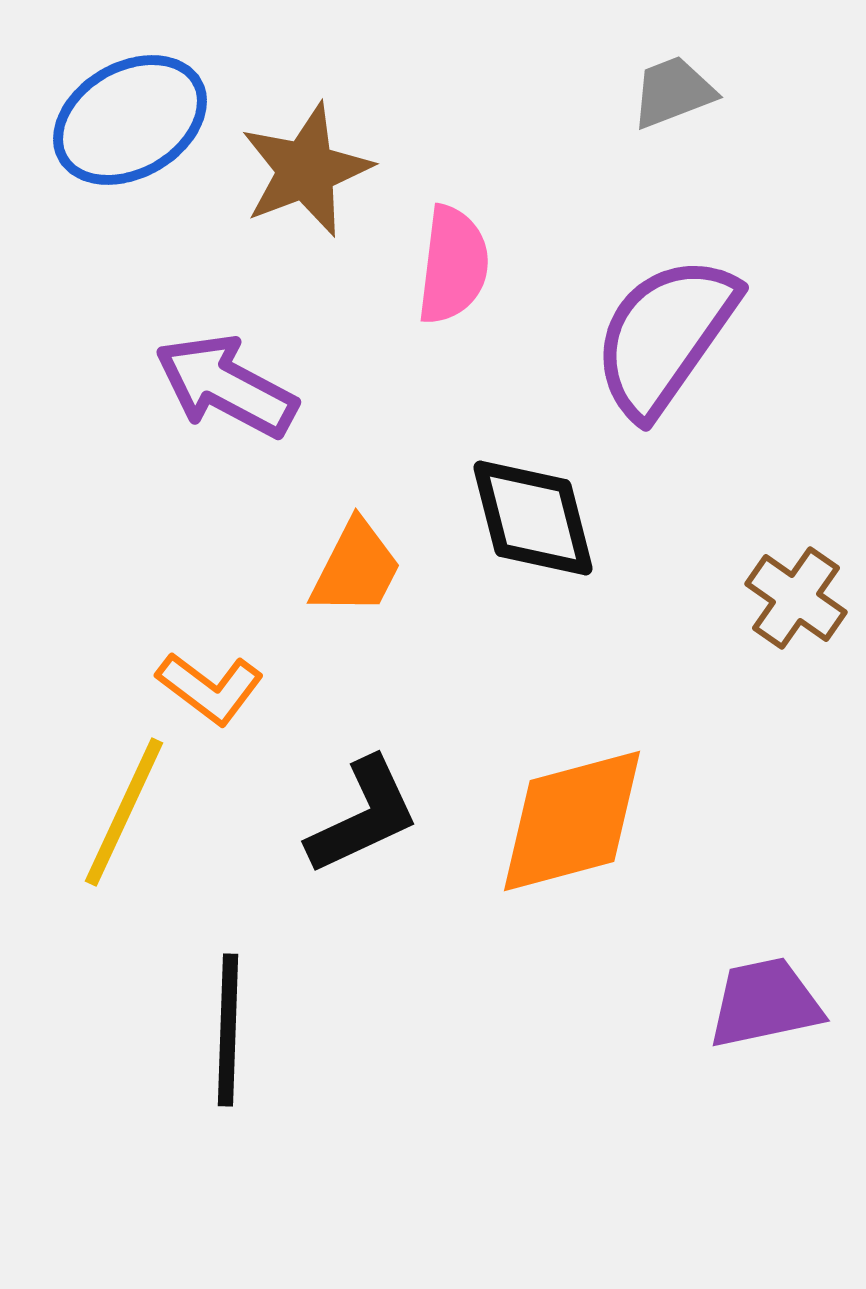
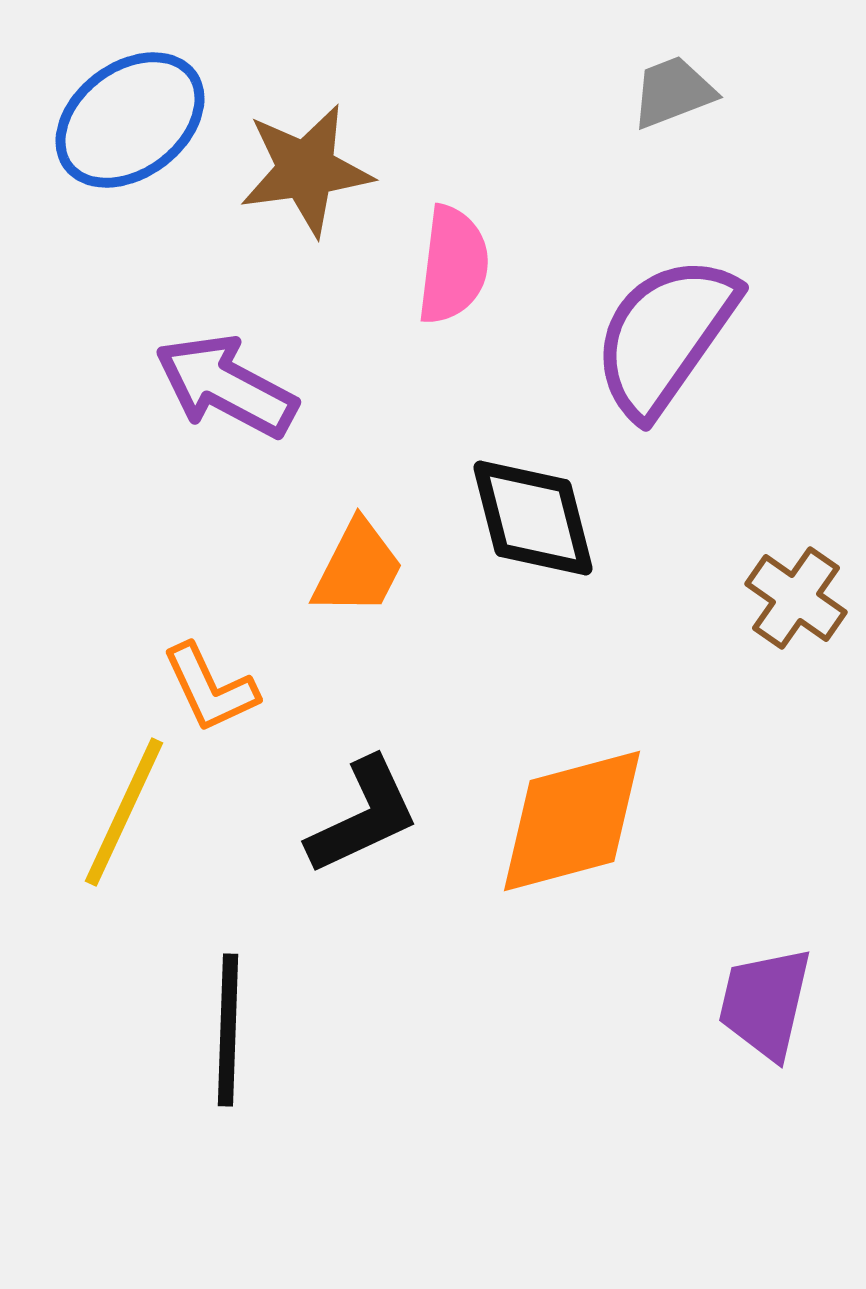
blue ellipse: rotated 7 degrees counterclockwise
brown star: rotated 13 degrees clockwise
orange trapezoid: moved 2 px right
orange L-shape: rotated 28 degrees clockwise
purple trapezoid: rotated 65 degrees counterclockwise
